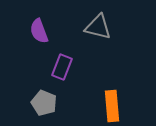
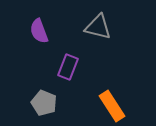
purple rectangle: moved 6 px right
orange rectangle: rotated 28 degrees counterclockwise
